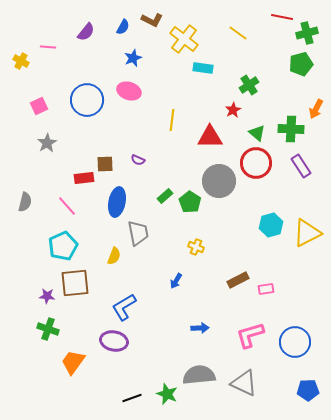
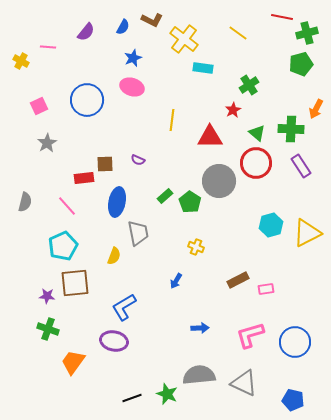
pink ellipse at (129, 91): moved 3 px right, 4 px up
blue pentagon at (308, 390): moved 15 px left, 10 px down; rotated 15 degrees clockwise
